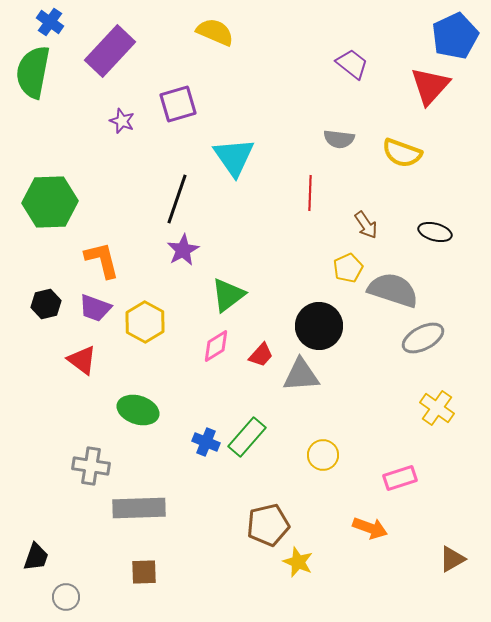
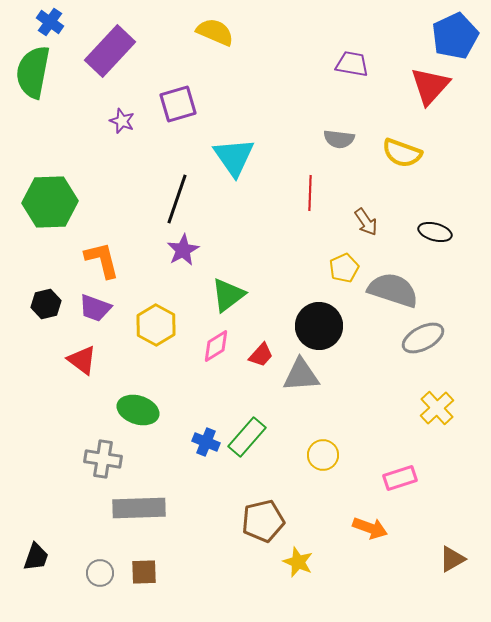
purple trapezoid at (352, 64): rotated 28 degrees counterclockwise
brown arrow at (366, 225): moved 3 px up
yellow pentagon at (348, 268): moved 4 px left
yellow hexagon at (145, 322): moved 11 px right, 3 px down
yellow cross at (437, 408): rotated 12 degrees clockwise
gray cross at (91, 466): moved 12 px right, 7 px up
brown pentagon at (268, 525): moved 5 px left, 4 px up
gray circle at (66, 597): moved 34 px right, 24 px up
